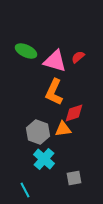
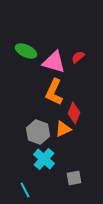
pink triangle: moved 1 px left, 1 px down
red diamond: rotated 50 degrees counterclockwise
orange triangle: rotated 18 degrees counterclockwise
